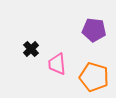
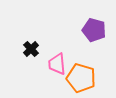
purple pentagon: rotated 10 degrees clockwise
orange pentagon: moved 13 px left, 1 px down
